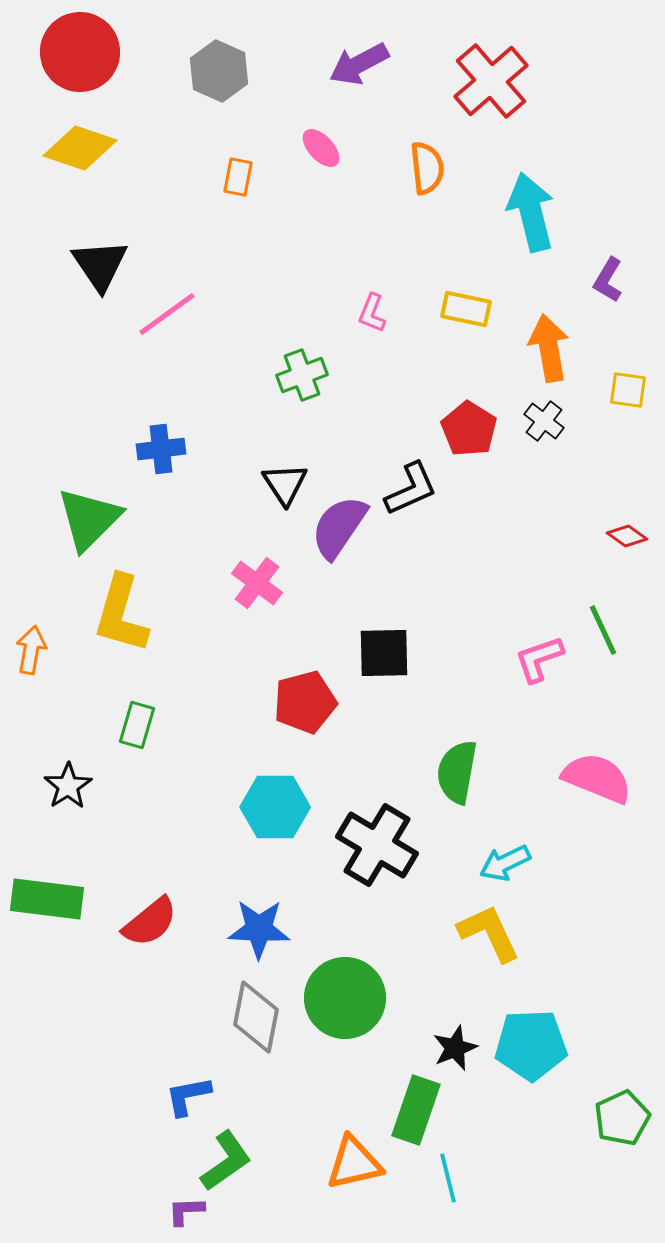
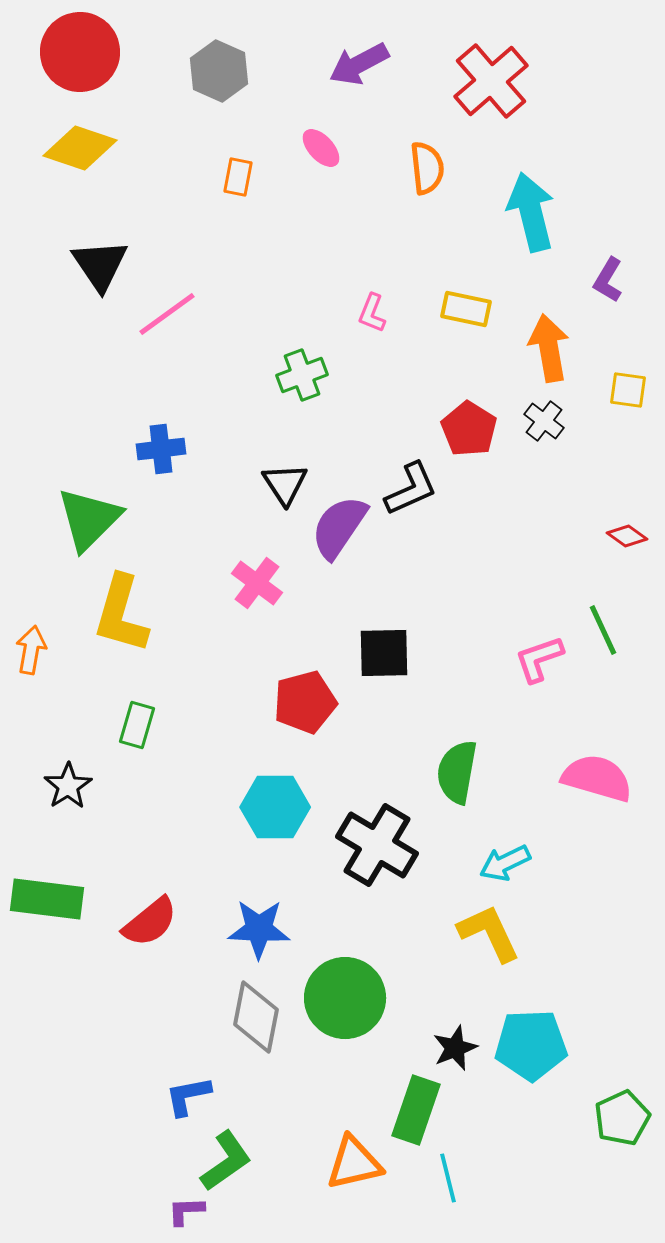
pink semicircle at (597, 778): rotated 6 degrees counterclockwise
